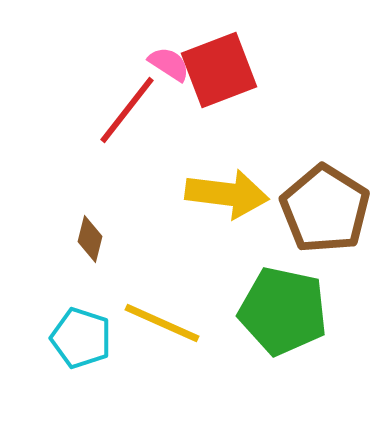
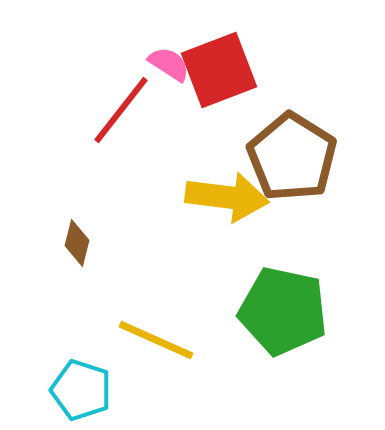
red line: moved 6 px left
yellow arrow: moved 3 px down
brown pentagon: moved 33 px left, 52 px up
brown diamond: moved 13 px left, 4 px down
yellow line: moved 6 px left, 17 px down
cyan pentagon: moved 52 px down
